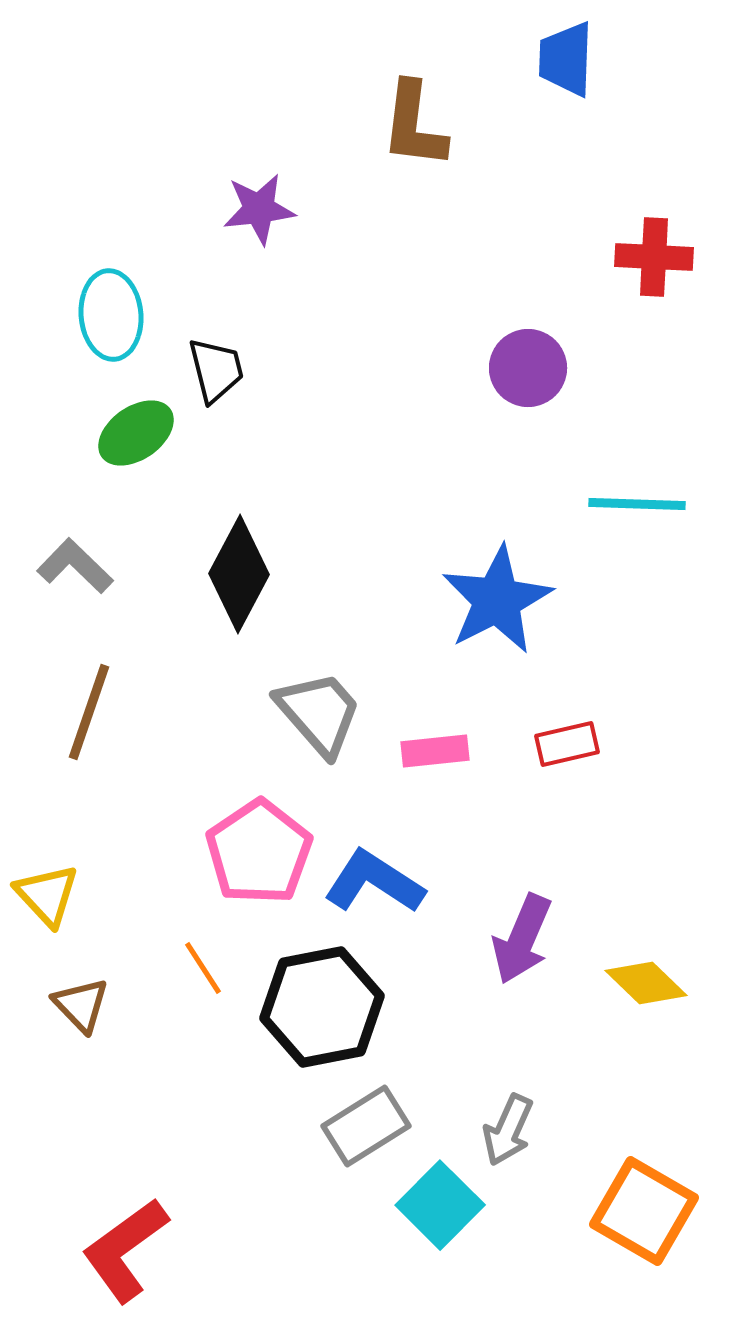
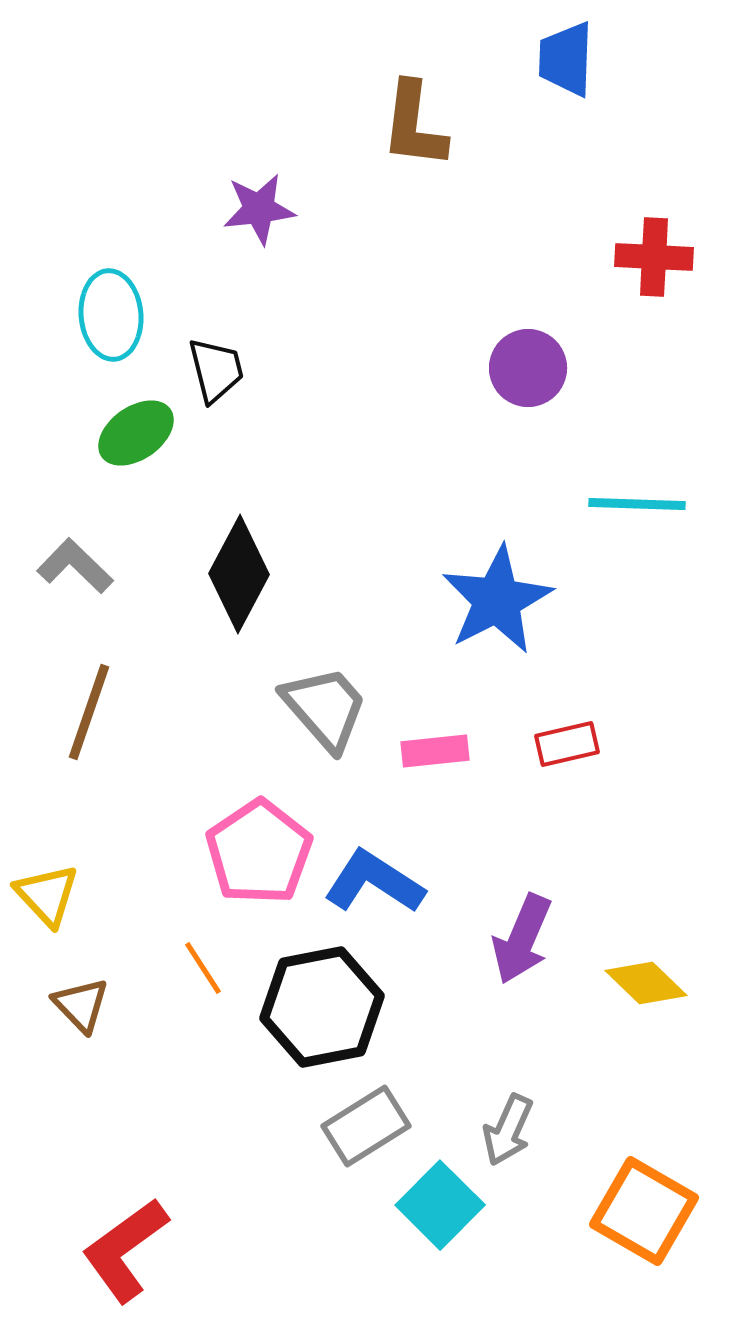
gray trapezoid: moved 6 px right, 5 px up
